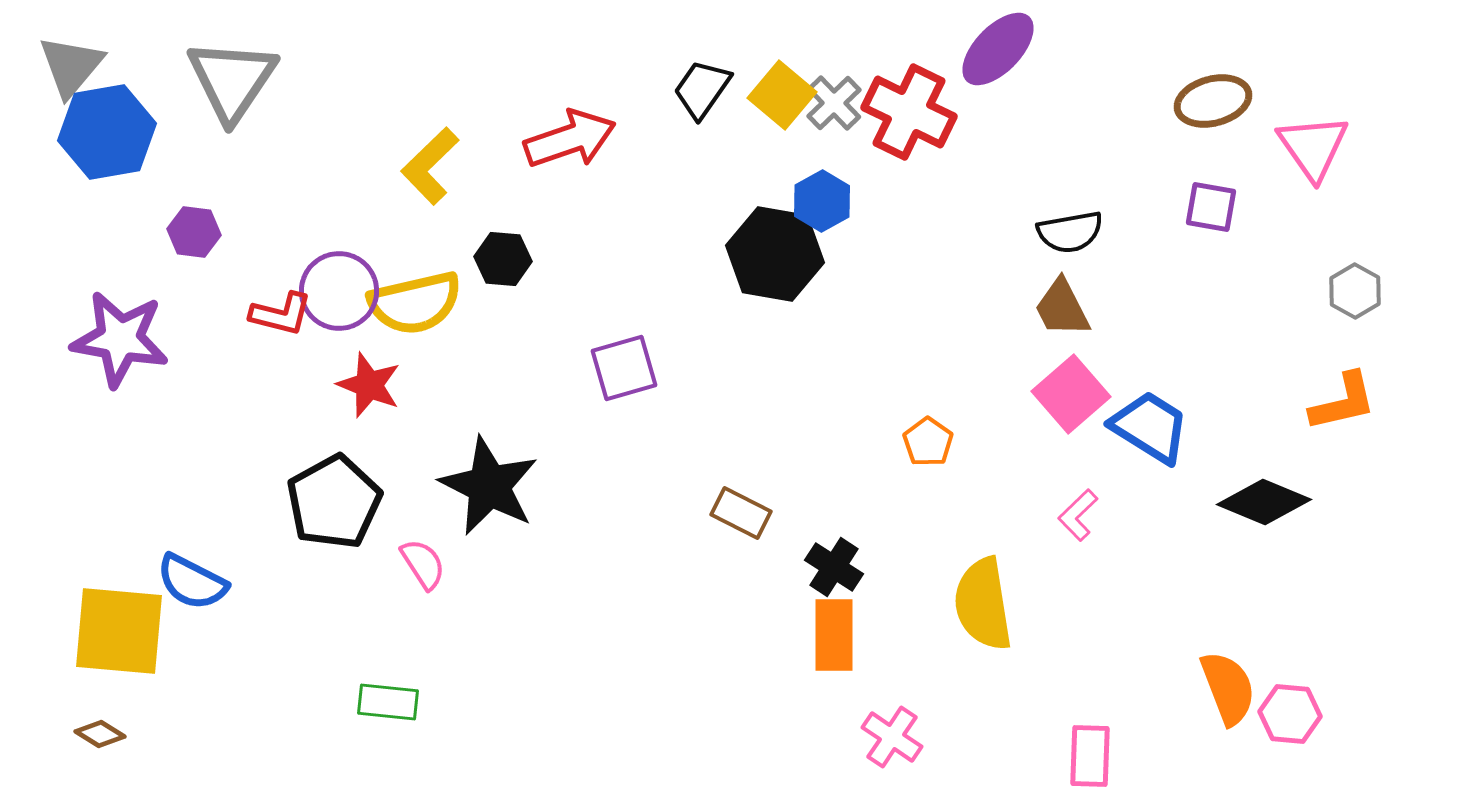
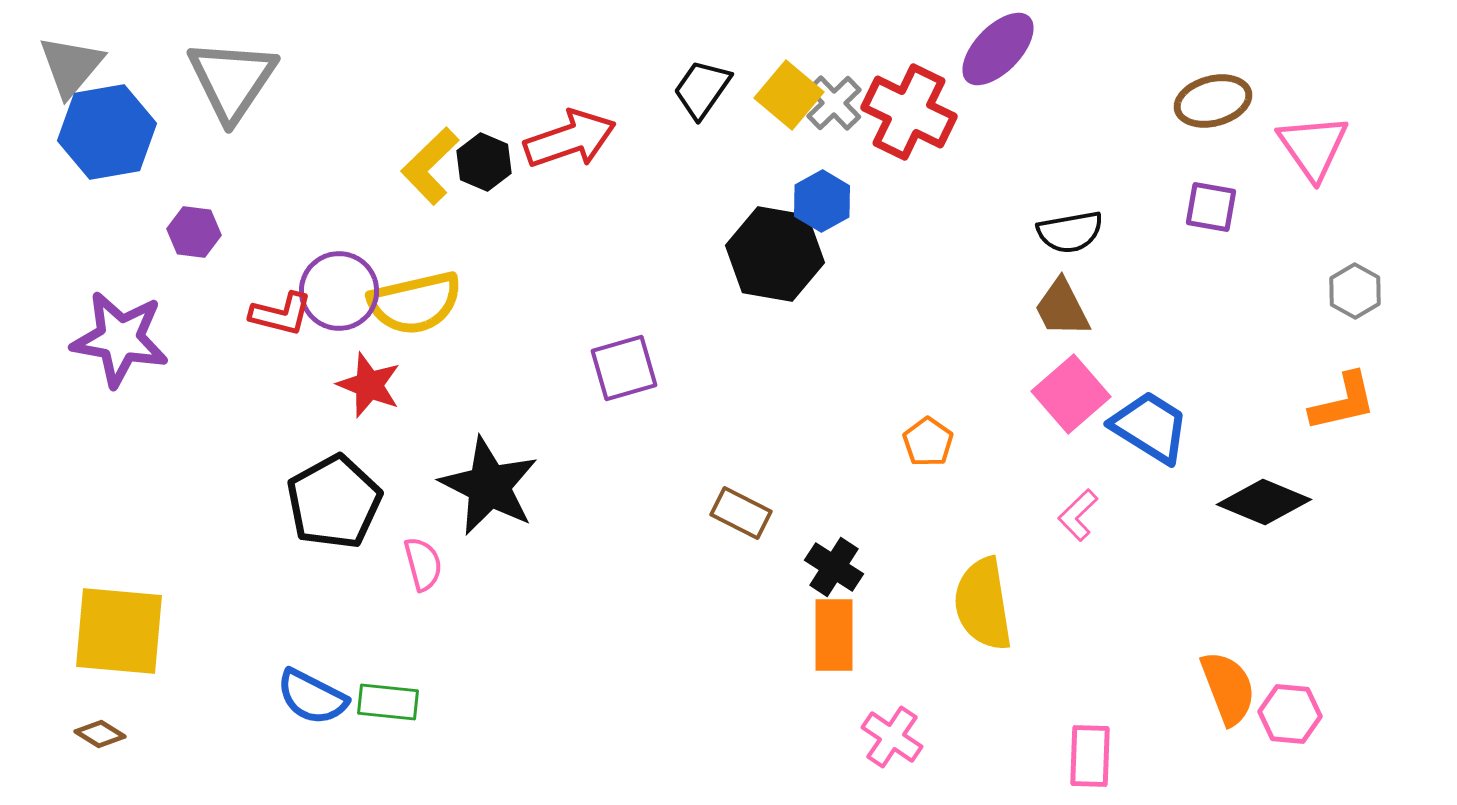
yellow square at (782, 95): moved 7 px right
black hexagon at (503, 259): moved 19 px left, 97 px up; rotated 18 degrees clockwise
pink semicircle at (423, 564): rotated 18 degrees clockwise
blue semicircle at (192, 582): moved 120 px right, 115 px down
